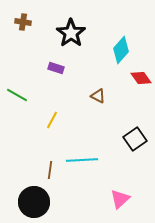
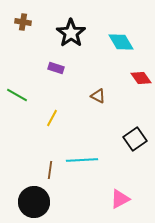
cyan diamond: moved 8 px up; rotated 72 degrees counterclockwise
yellow line: moved 2 px up
pink triangle: rotated 15 degrees clockwise
